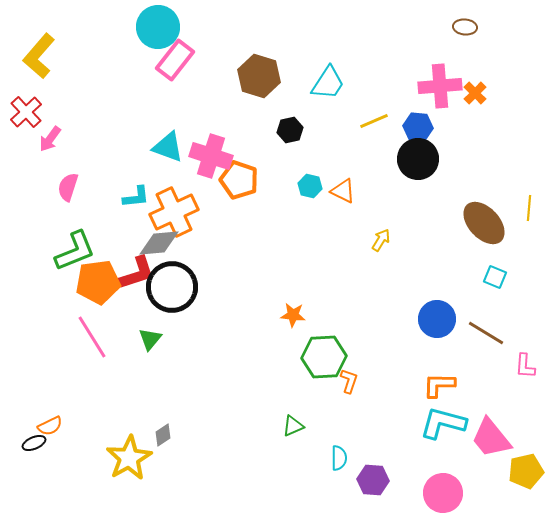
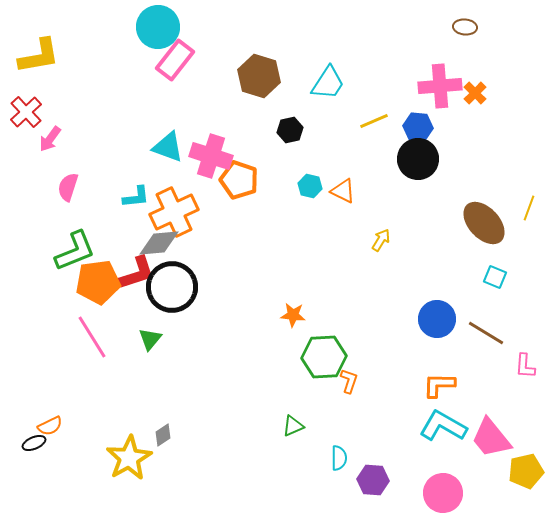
yellow L-shape at (39, 56): rotated 141 degrees counterclockwise
yellow line at (529, 208): rotated 15 degrees clockwise
cyan L-shape at (443, 423): moved 3 px down; rotated 15 degrees clockwise
